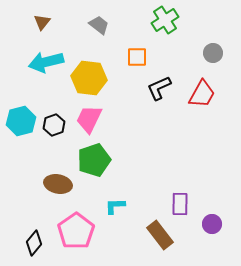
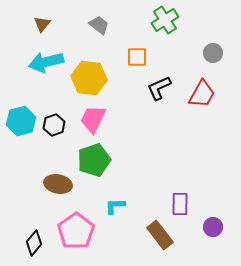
brown triangle: moved 2 px down
pink trapezoid: moved 4 px right
purple circle: moved 1 px right, 3 px down
